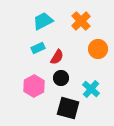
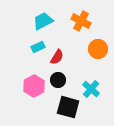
orange cross: rotated 18 degrees counterclockwise
cyan rectangle: moved 1 px up
black circle: moved 3 px left, 2 px down
black square: moved 1 px up
